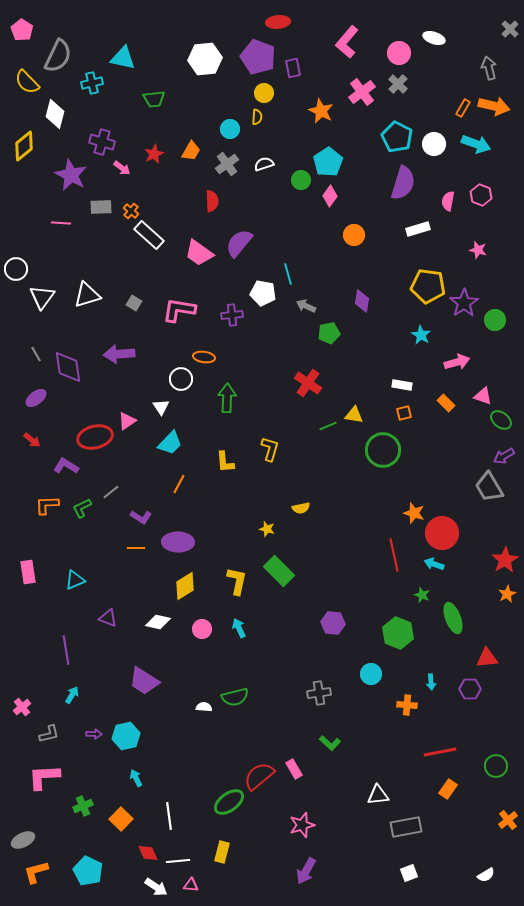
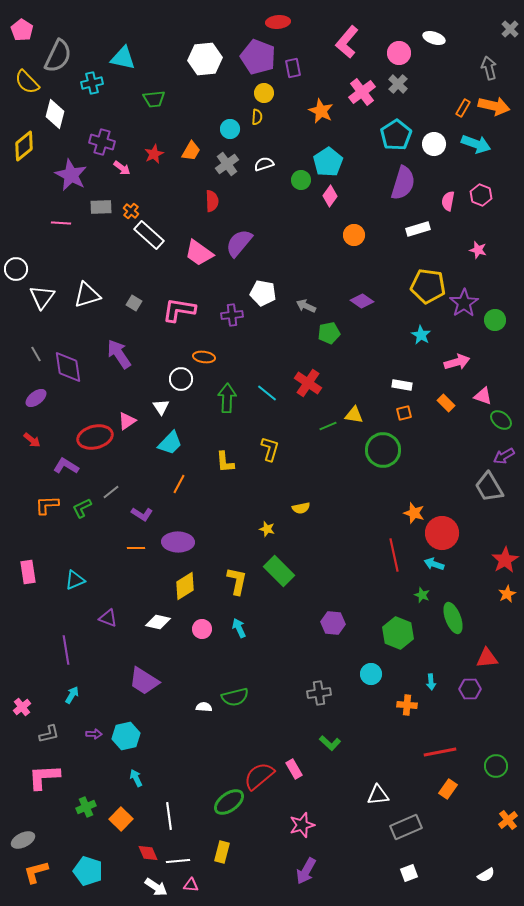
cyan pentagon at (397, 137): moved 1 px left, 2 px up; rotated 12 degrees clockwise
cyan line at (288, 274): moved 21 px left, 119 px down; rotated 35 degrees counterclockwise
purple diamond at (362, 301): rotated 65 degrees counterclockwise
purple arrow at (119, 354): rotated 60 degrees clockwise
purple L-shape at (141, 517): moved 1 px right, 3 px up
green cross at (83, 806): moved 3 px right, 1 px down
gray rectangle at (406, 827): rotated 12 degrees counterclockwise
cyan pentagon at (88, 871): rotated 8 degrees counterclockwise
